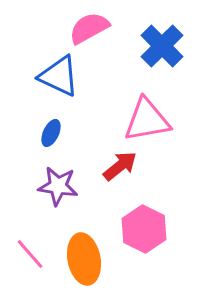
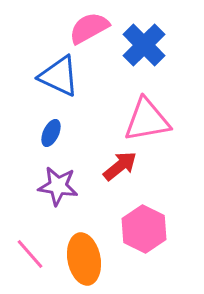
blue cross: moved 18 px left, 1 px up
